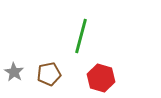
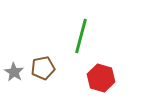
brown pentagon: moved 6 px left, 6 px up
